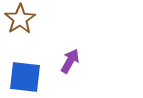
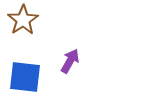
brown star: moved 3 px right, 1 px down
